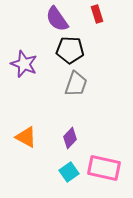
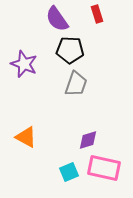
purple diamond: moved 18 px right, 2 px down; rotated 30 degrees clockwise
cyan square: rotated 12 degrees clockwise
